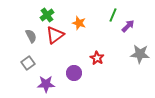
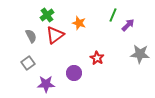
purple arrow: moved 1 px up
